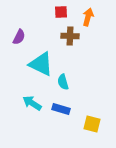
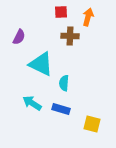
cyan semicircle: moved 1 px right, 1 px down; rotated 21 degrees clockwise
